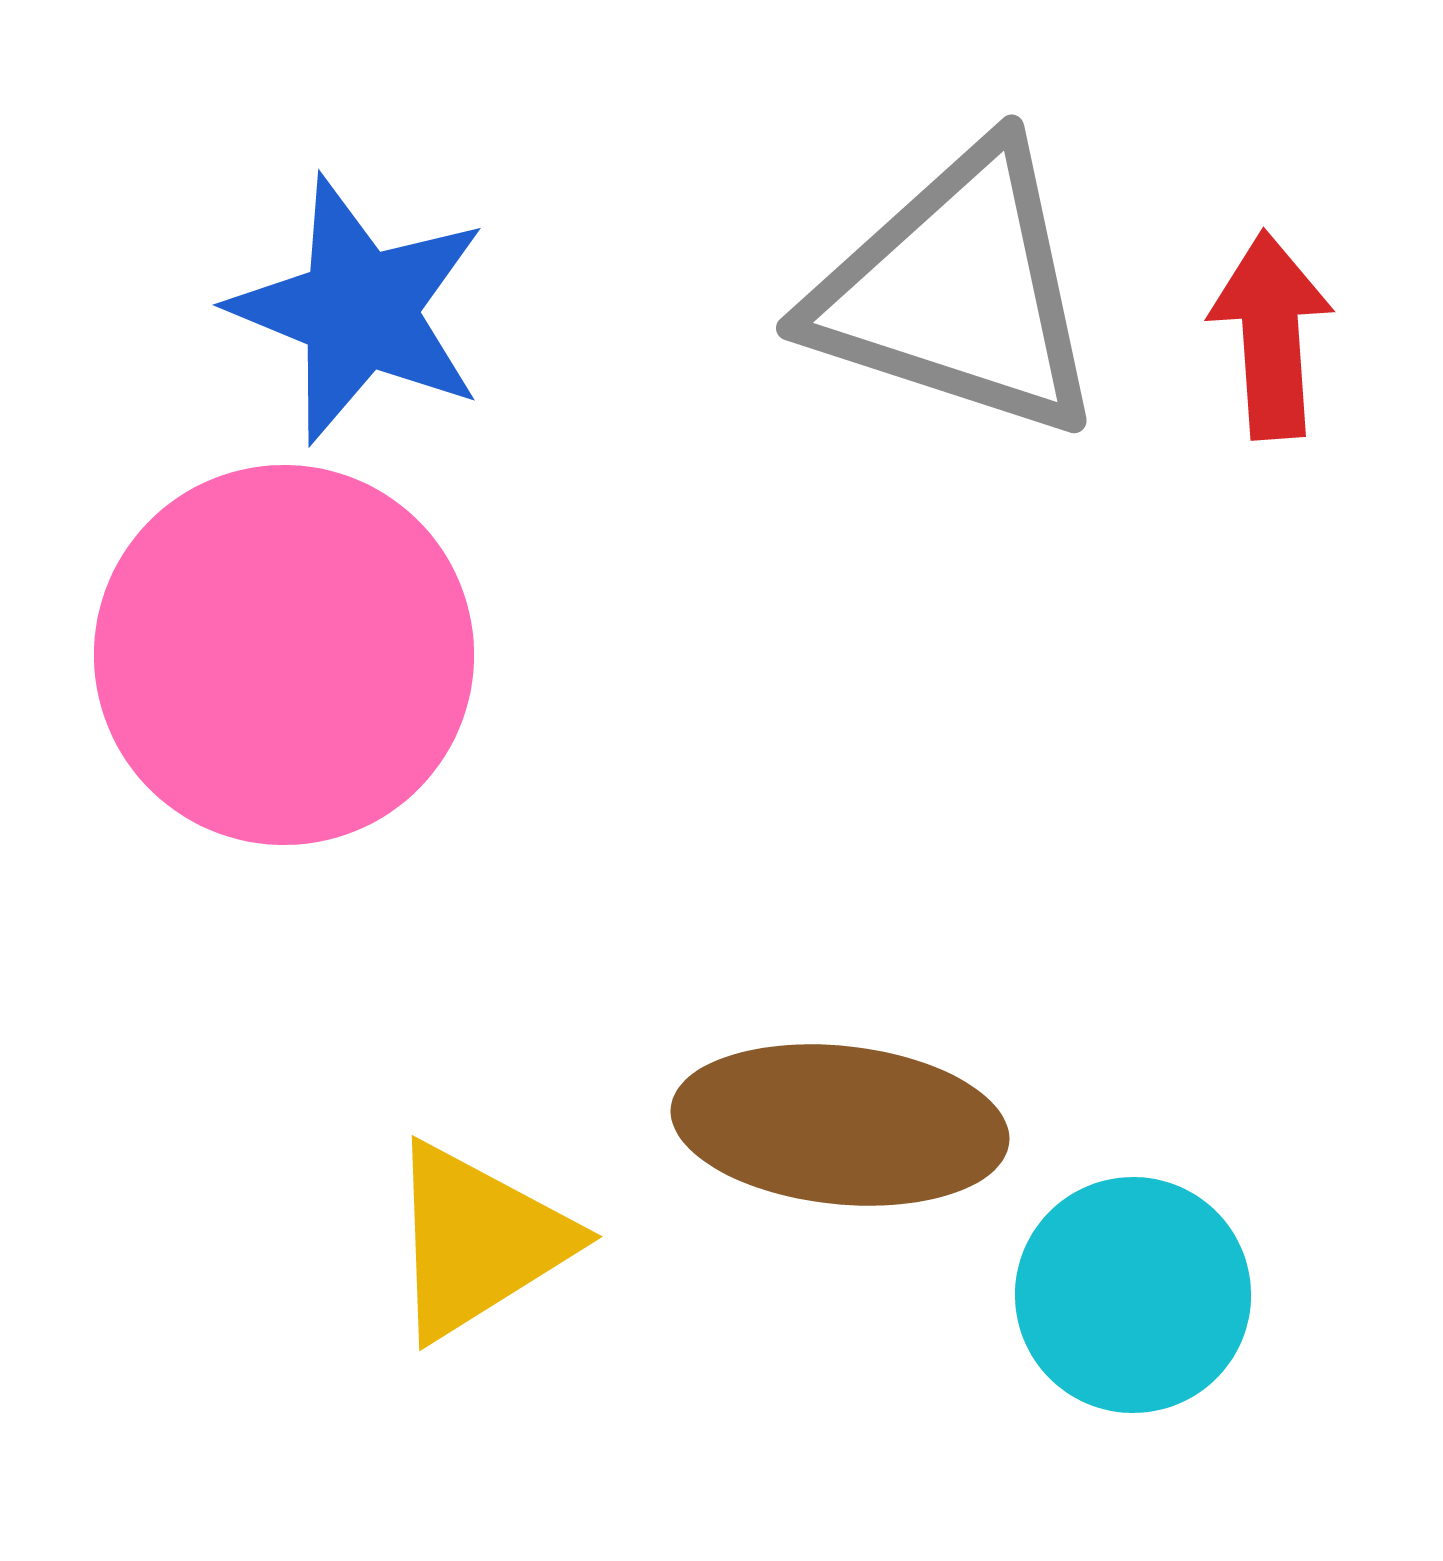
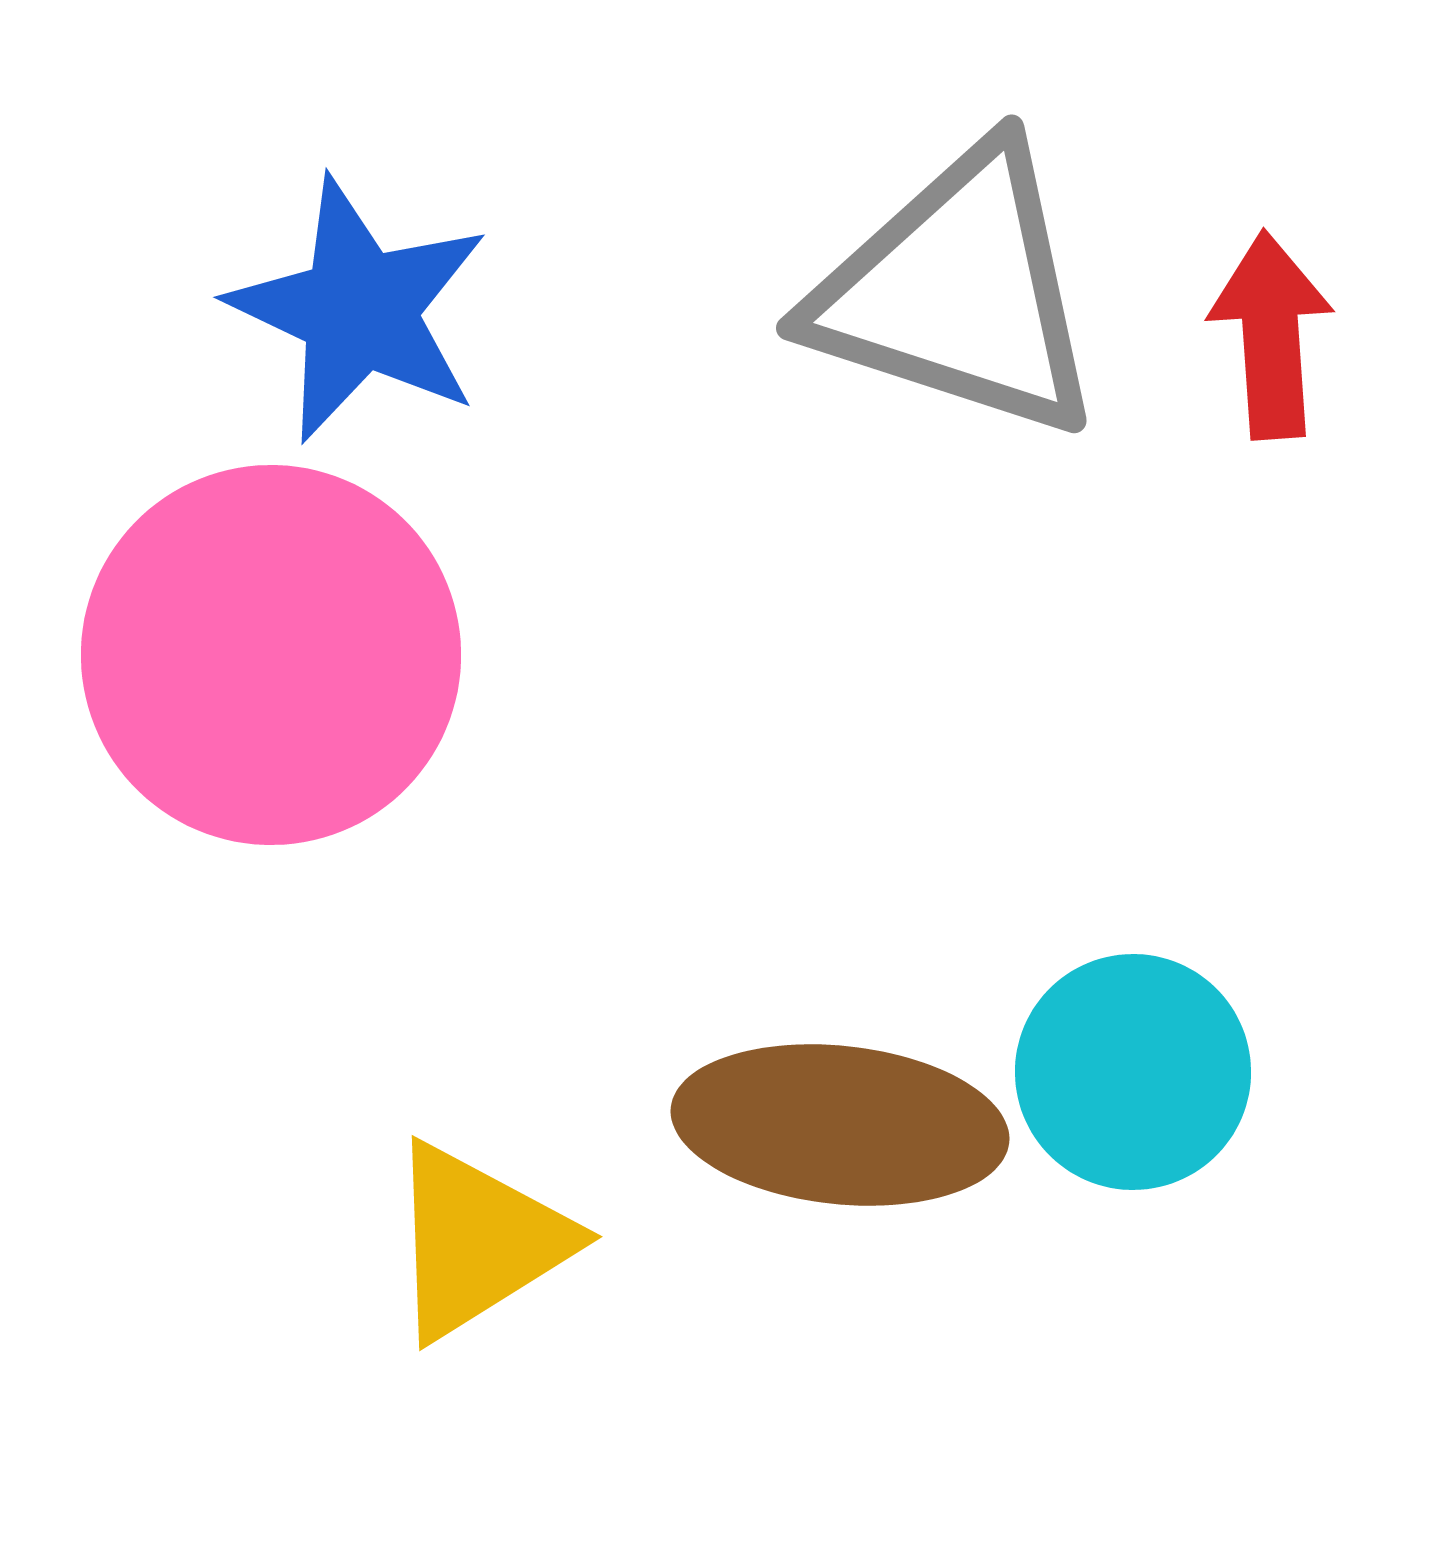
blue star: rotated 3 degrees clockwise
pink circle: moved 13 px left
cyan circle: moved 223 px up
